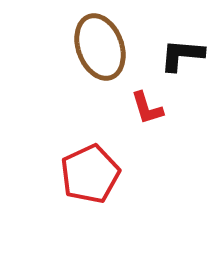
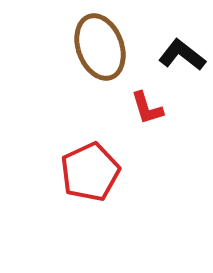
black L-shape: rotated 33 degrees clockwise
red pentagon: moved 2 px up
